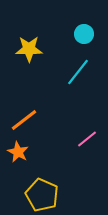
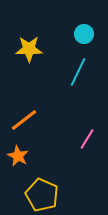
cyan line: rotated 12 degrees counterclockwise
pink line: rotated 20 degrees counterclockwise
orange star: moved 4 px down
